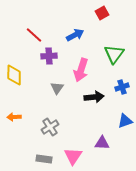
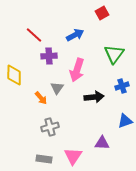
pink arrow: moved 4 px left
blue cross: moved 1 px up
orange arrow: moved 27 px right, 19 px up; rotated 128 degrees counterclockwise
gray cross: rotated 18 degrees clockwise
